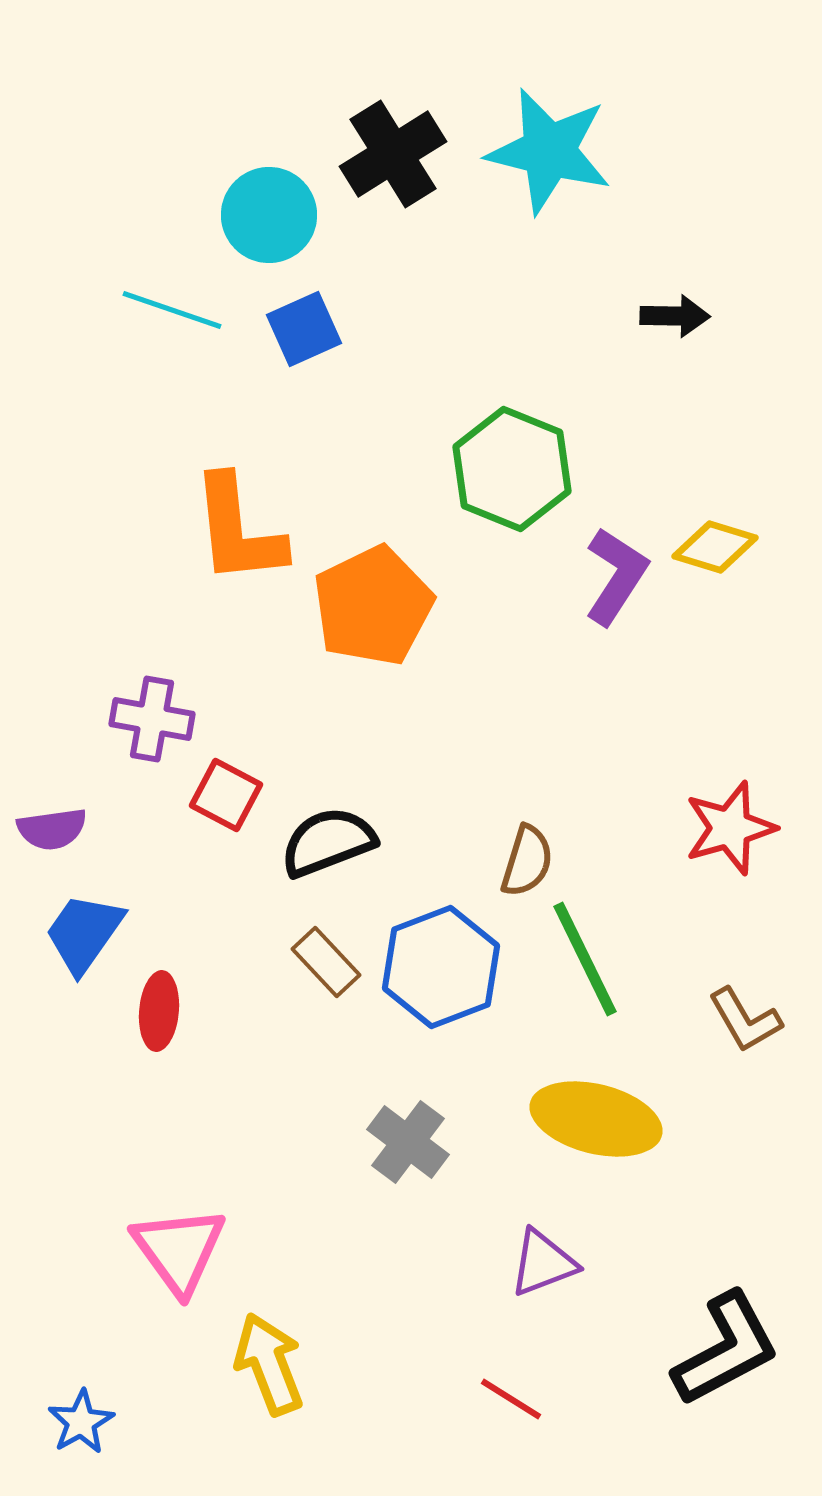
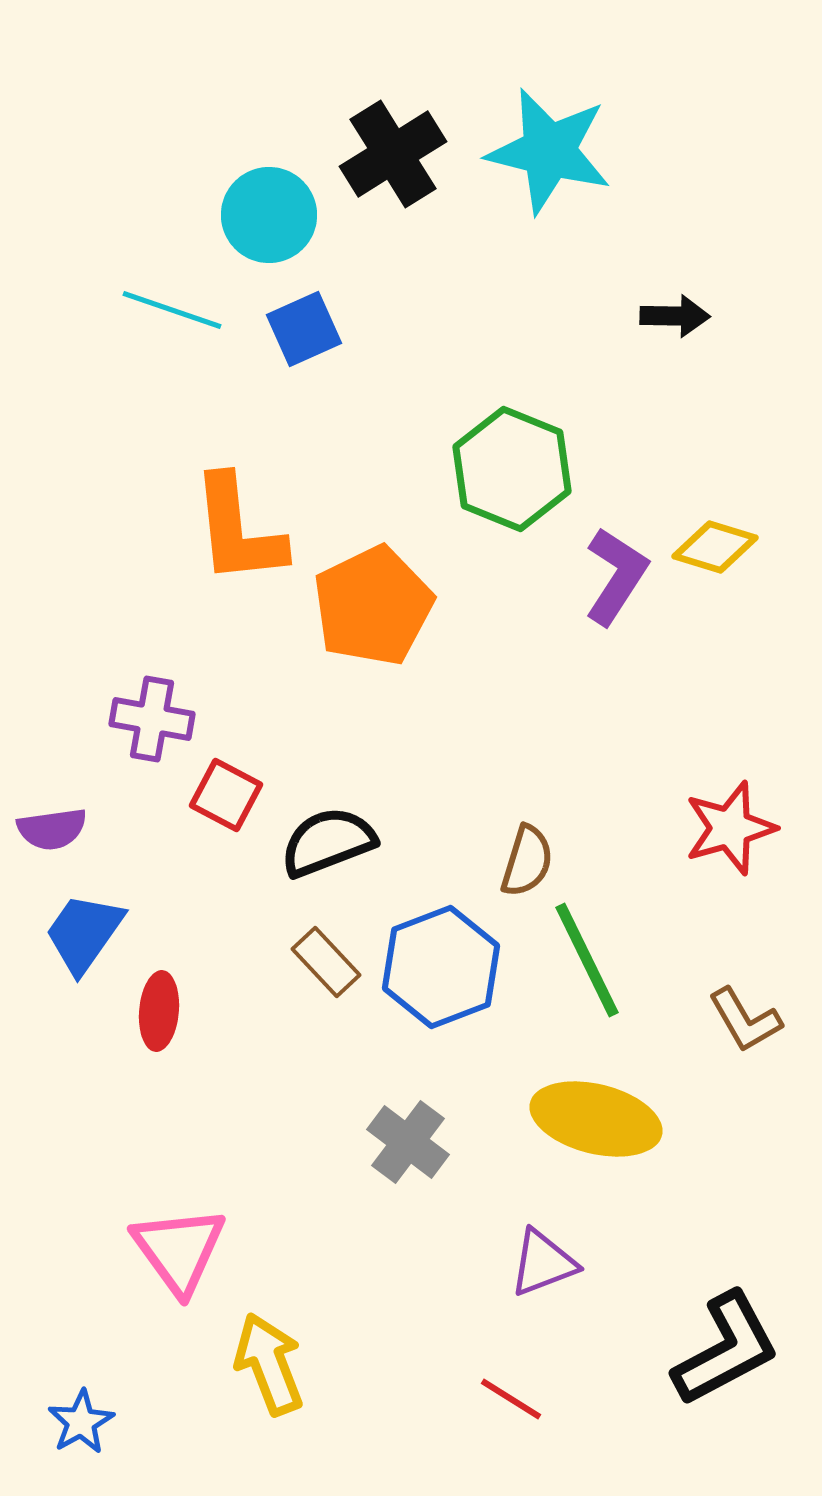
green line: moved 2 px right, 1 px down
